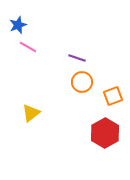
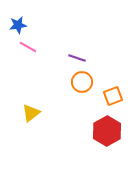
blue star: rotated 12 degrees clockwise
red hexagon: moved 2 px right, 2 px up
